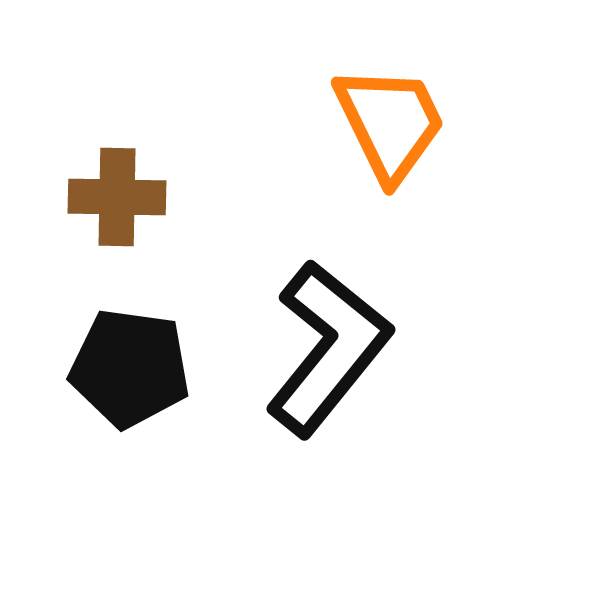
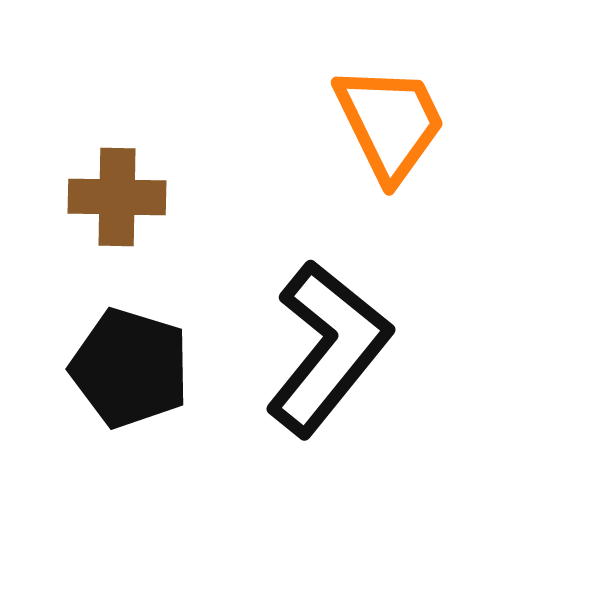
black pentagon: rotated 9 degrees clockwise
